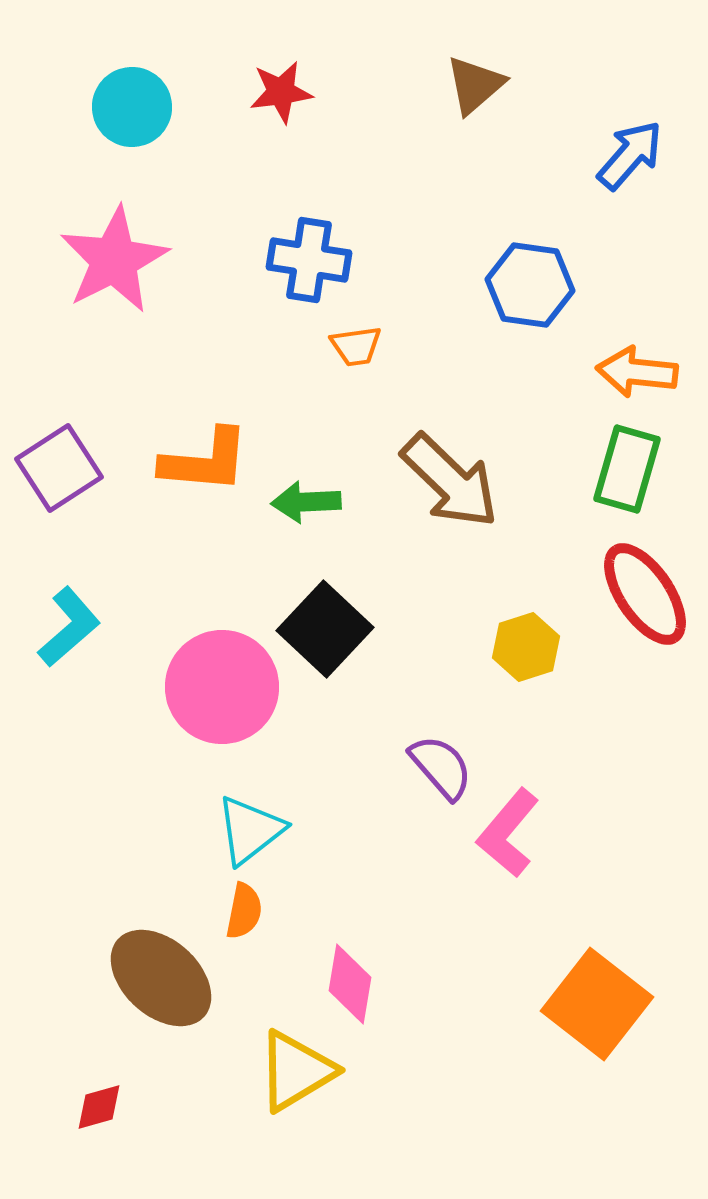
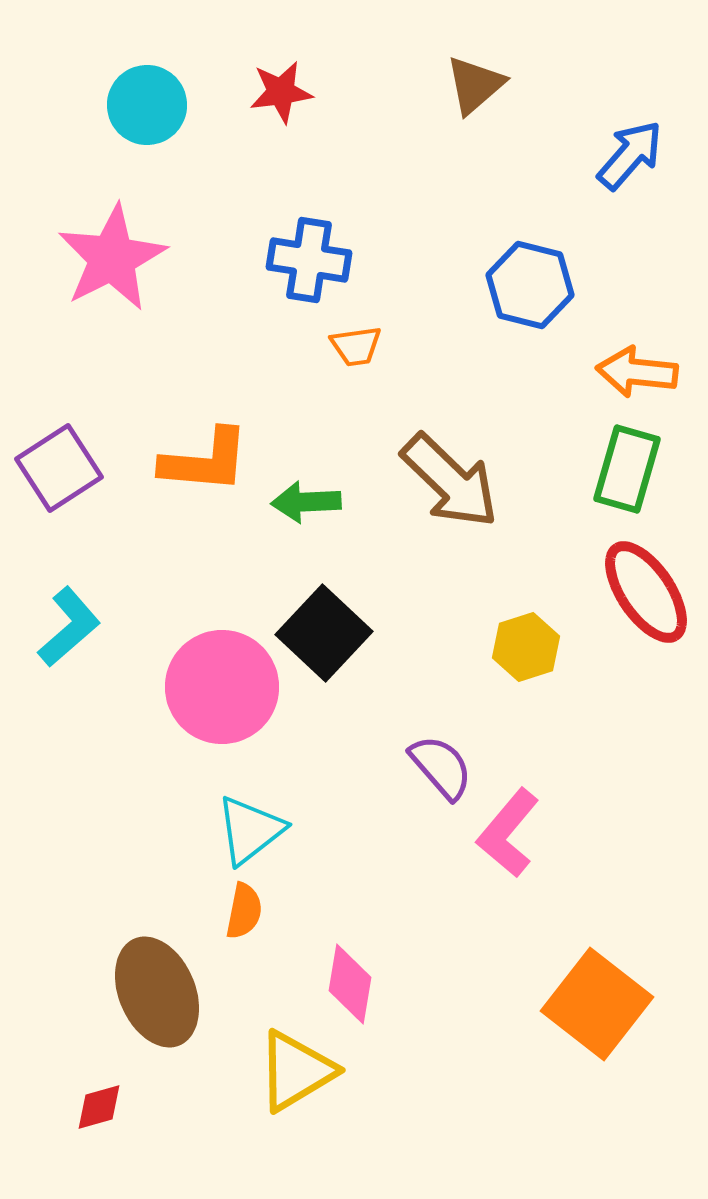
cyan circle: moved 15 px right, 2 px up
pink star: moved 2 px left, 2 px up
blue hexagon: rotated 6 degrees clockwise
red ellipse: moved 1 px right, 2 px up
black square: moved 1 px left, 4 px down
brown ellipse: moved 4 px left, 14 px down; rotated 25 degrees clockwise
